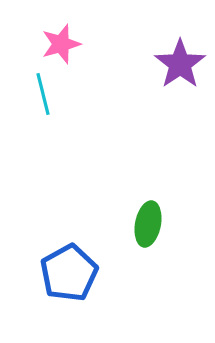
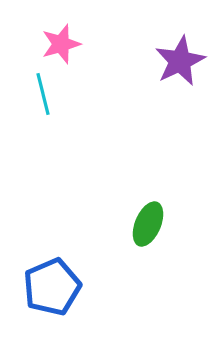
purple star: moved 3 px up; rotated 9 degrees clockwise
green ellipse: rotated 12 degrees clockwise
blue pentagon: moved 17 px left, 14 px down; rotated 6 degrees clockwise
